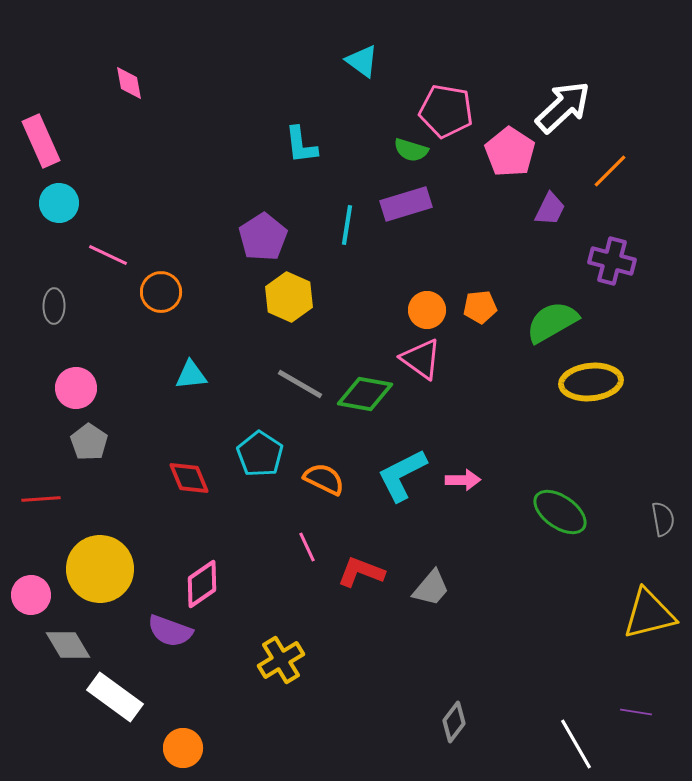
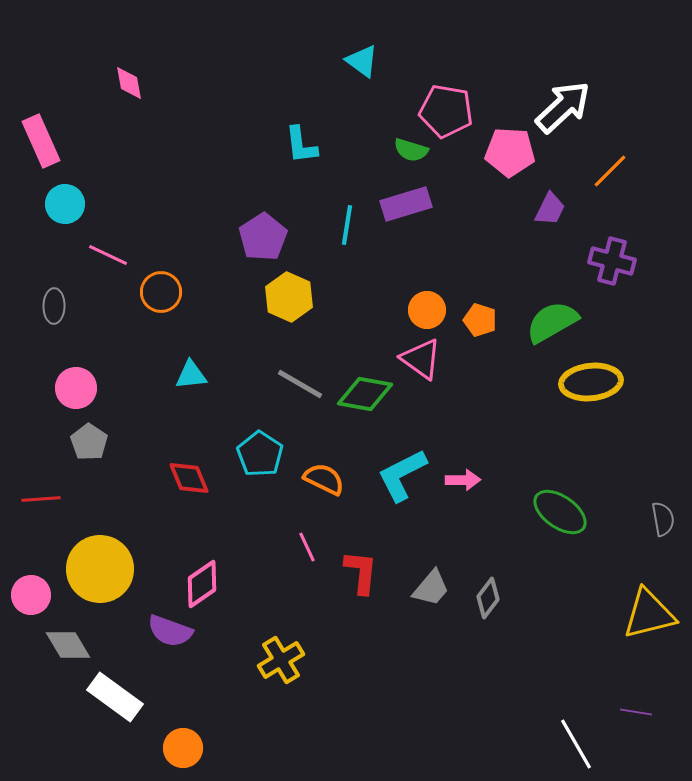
pink pentagon at (510, 152): rotated 30 degrees counterclockwise
cyan circle at (59, 203): moved 6 px right, 1 px down
orange pentagon at (480, 307): moved 13 px down; rotated 24 degrees clockwise
red L-shape at (361, 572): rotated 75 degrees clockwise
gray diamond at (454, 722): moved 34 px right, 124 px up
